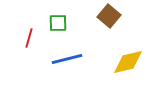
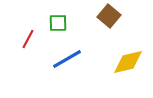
red line: moved 1 px left, 1 px down; rotated 12 degrees clockwise
blue line: rotated 16 degrees counterclockwise
